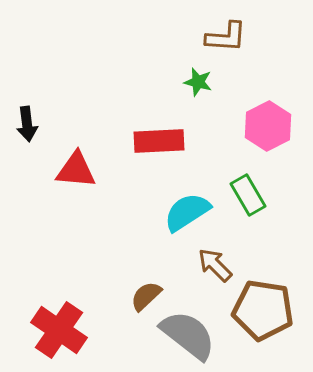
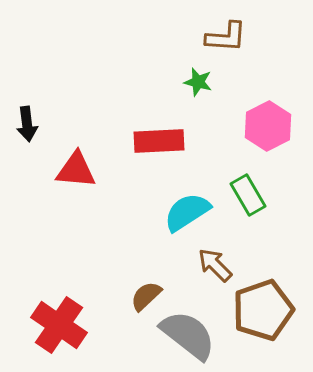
brown pentagon: rotated 28 degrees counterclockwise
red cross: moved 5 px up
